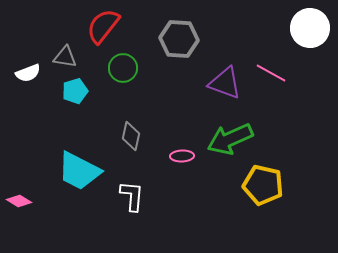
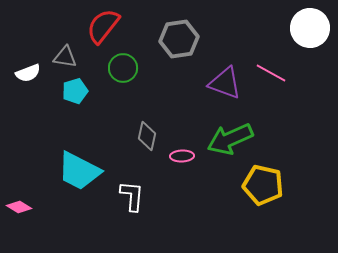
gray hexagon: rotated 12 degrees counterclockwise
gray diamond: moved 16 px right
pink diamond: moved 6 px down
